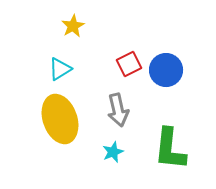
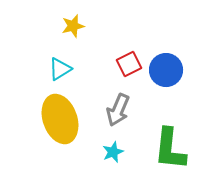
yellow star: rotated 15 degrees clockwise
gray arrow: rotated 36 degrees clockwise
